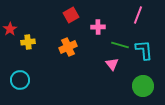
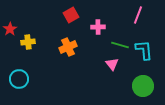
cyan circle: moved 1 px left, 1 px up
